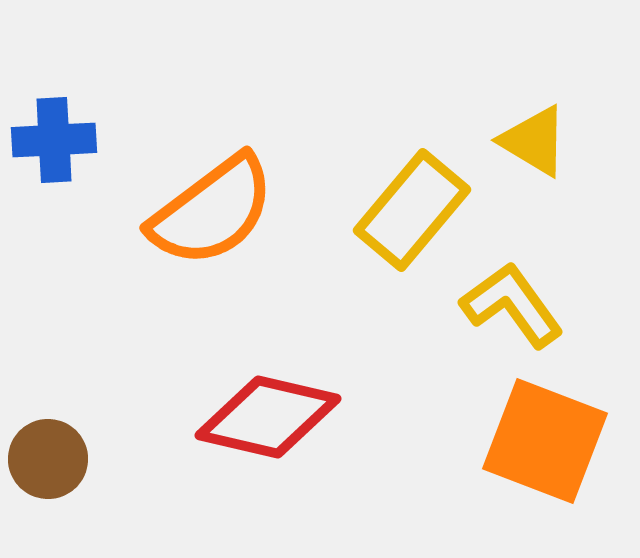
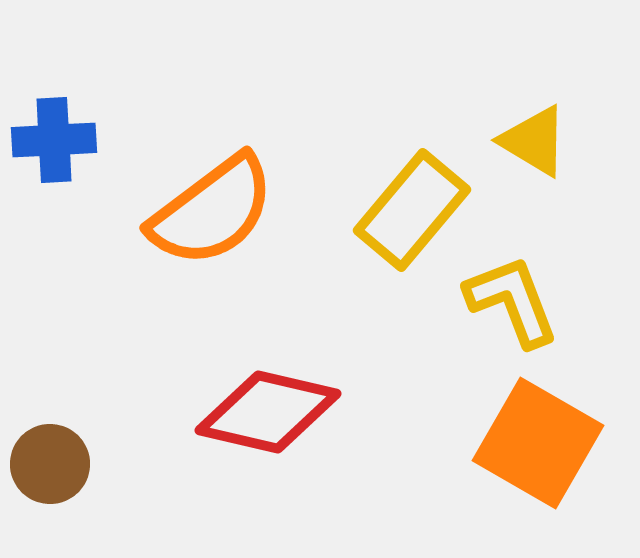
yellow L-shape: moved 4 px up; rotated 15 degrees clockwise
red diamond: moved 5 px up
orange square: moved 7 px left, 2 px down; rotated 9 degrees clockwise
brown circle: moved 2 px right, 5 px down
